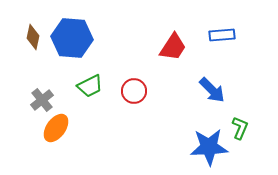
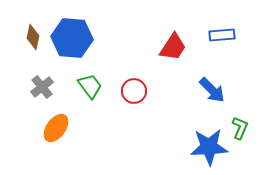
green trapezoid: rotated 100 degrees counterclockwise
gray cross: moved 13 px up
